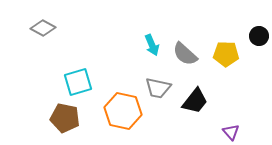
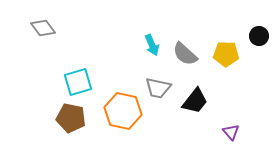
gray diamond: rotated 25 degrees clockwise
brown pentagon: moved 6 px right
